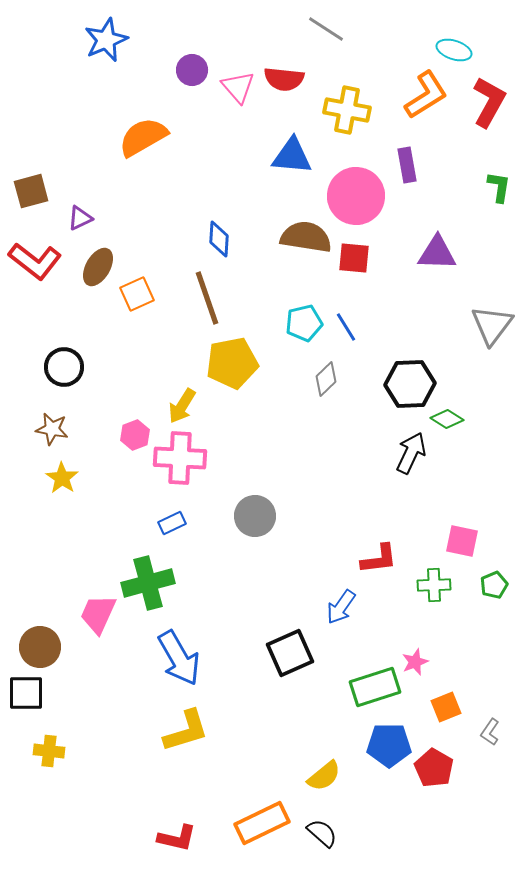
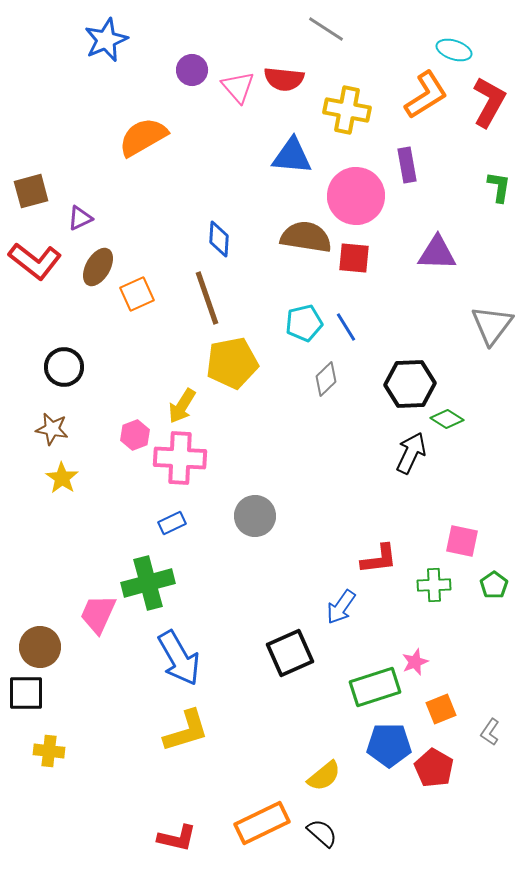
green pentagon at (494, 585): rotated 12 degrees counterclockwise
orange square at (446, 707): moved 5 px left, 2 px down
